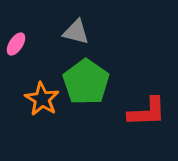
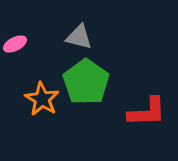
gray triangle: moved 3 px right, 5 px down
pink ellipse: moved 1 px left; rotated 30 degrees clockwise
